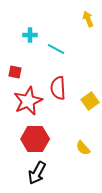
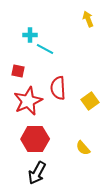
cyan line: moved 11 px left
red square: moved 3 px right, 1 px up
